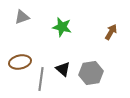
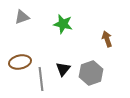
green star: moved 1 px right, 3 px up
brown arrow: moved 4 px left, 7 px down; rotated 49 degrees counterclockwise
black triangle: rotated 28 degrees clockwise
gray hexagon: rotated 10 degrees counterclockwise
gray line: rotated 15 degrees counterclockwise
